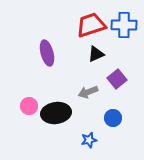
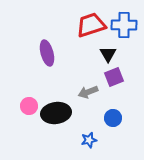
black triangle: moved 12 px right; rotated 36 degrees counterclockwise
purple square: moved 3 px left, 2 px up; rotated 18 degrees clockwise
